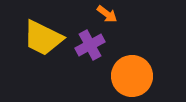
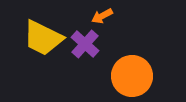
orange arrow: moved 5 px left, 2 px down; rotated 115 degrees clockwise
purple cross: moved 5 px left, 1 px up; rotated 20 degrees counterclockwise
